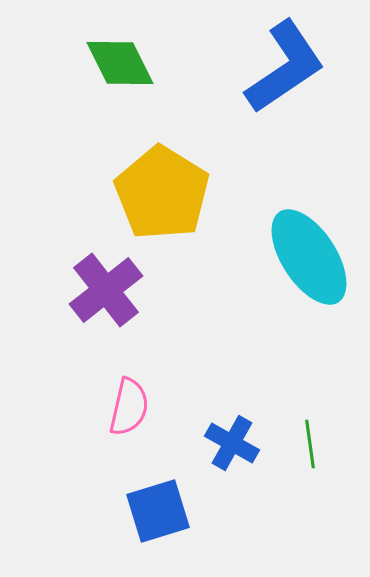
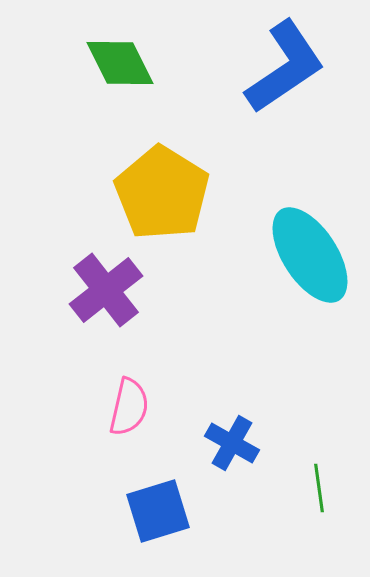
cyan ellipse: moved 1 px right, 2 px up
green line: moved 9 px right, 44 px down
